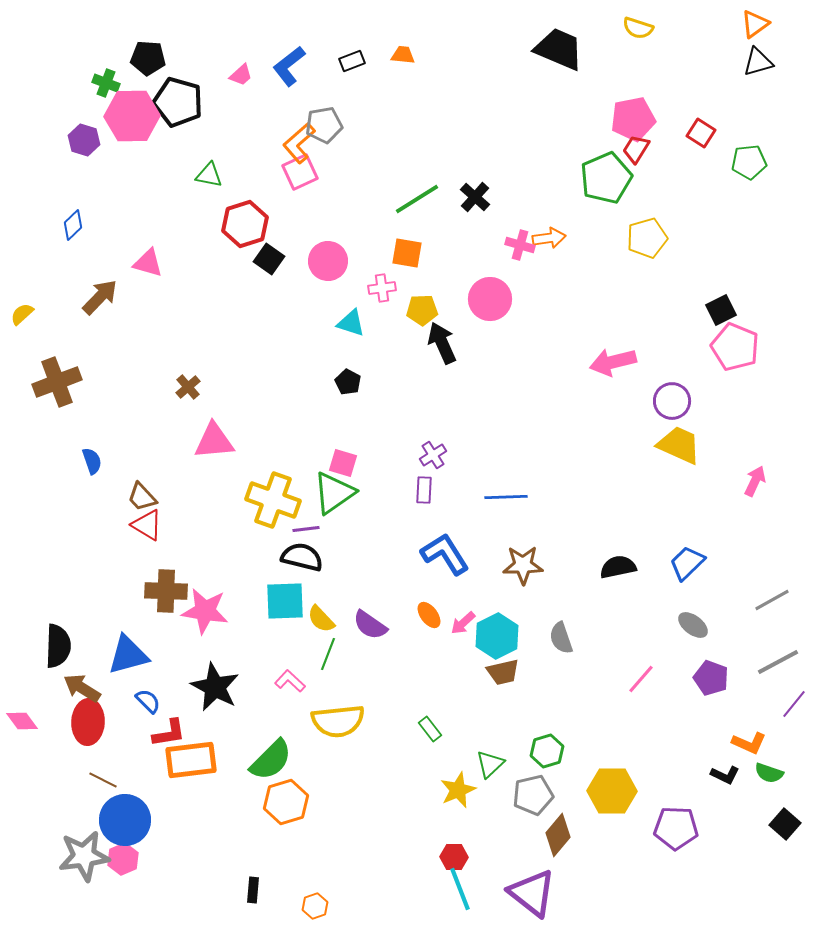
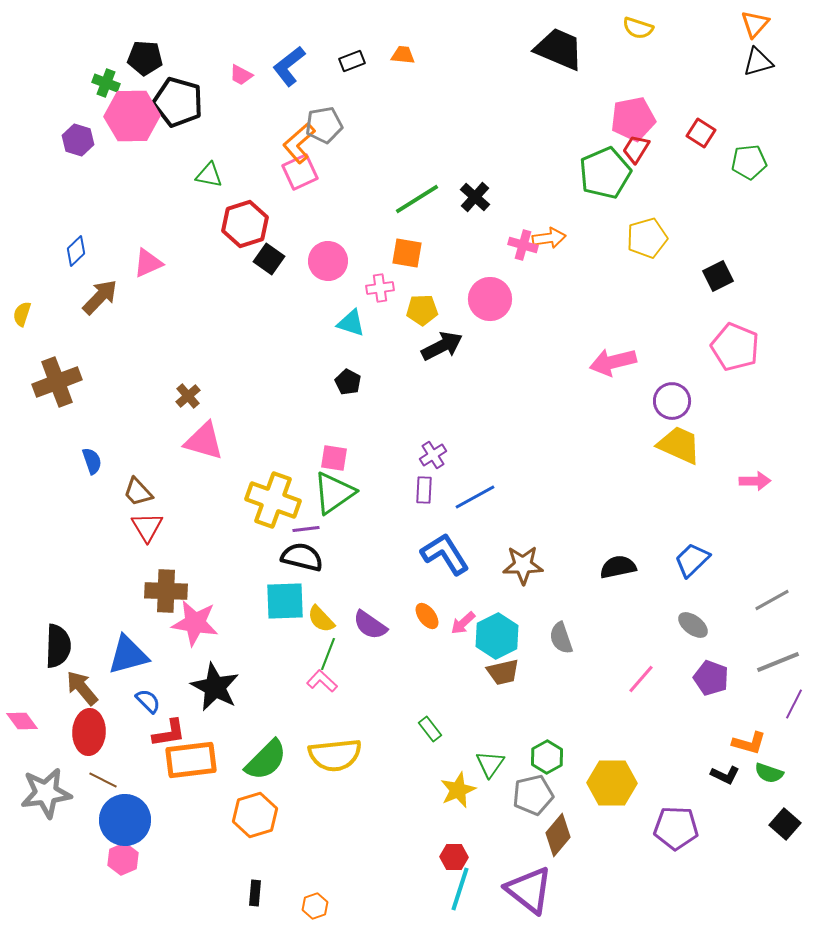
orange triangle at (755, 24): rotated 12 degrees counterclockwise
black pentagon at (148, 58): moved 3 px left
pink trapezoid at (241, 75): rotated 70 degrees clockwise
purple hexagon at (84, 140): moved 6 px left
green pentagon at (606, 178): moved 1 px left, 5 px up
blue diamond at (73, 225): moved 3 px right, 26 px down
pink cross at (520, 245): moved 3 px right
pink triangle at (148, 263): rotated 40 degrees counterclockwise
pink cross at (382, 288): moved 2 px left
black square at (721, 310): moved 3 px left, 34 px up
yellow semicircle at (22, 314): rotated 30 degrees counterclockwise
black arrow at (442, 343): moved 3 px down; rotated 87 degrees clockwise
brown cross at (188, 387): moved 9 px down
pink triangle at (214, 441): moved 10 px left; rotated 21 degrees clockwise
pink square at (343, 463): moved 9 px left, 5 px up; rotated 8 degrees counterclockwise
pink arrow at (755, 481): rotated 64 degrees clockwise
brown trapezoid at (142, 497): moved 4 px left, 5 px up
blue line at (506, 497): moved 31 px left; rotated 27 degrees counterclockwise
red triangle at (147, 525): moved 2 px down; rotated 28 degrees clockwise
blue trapezoid at (687, 563): moved 5 px right, 3 px up
pink star at (205, 611): moved 10 px left, 12 px down
orange ellipse at (429, 615): moved 2 px left, 1 px down
gray line at (778, 662): rotated 6 degrees clockwise
pink L-shape at (290, 681): moved 32 px right
brown arrow at (82, 688): rotated 18 degrees clockwise
purple line at (794, 704): rotated 12 degrees counterclockwise
yellow semicircle at (338, 721): moved 3 px left, 34 px down
red ellipse at (88, 722): moved 1 px right, 10 px down
orange L-shape at (749, 743): rotated 8 degrees counterclockwise
green hexagon at (547, 751): moved 6 px down; rotated 12 degrees counterclockwise
green semicircle at (271, 760): moved 5 px left
green triangle at (490, 764): rotated 12 degrees counterclockwise
yellow hexagon at (612, 791): moved 8 px up
orange hexagon at (286, 802): moved 31 px left, 13 px down
gray star at (84, 856): moved 38 px left, 63 px up
cyan line at (460, 889): rotated 39 degrees clockwise
black rectangle at (253, 890): moved 2 px right, 3 px down
purple triangle at (532, 893): moved 3 px left, 3 px up
